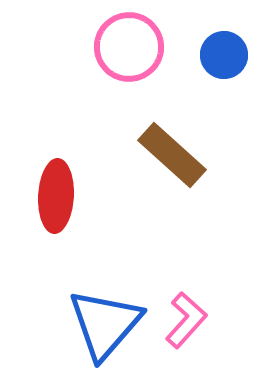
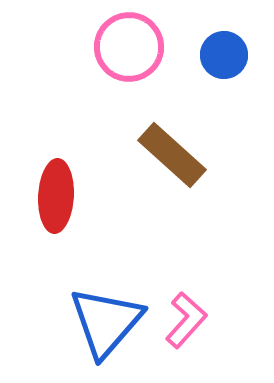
blue triangle: moved 1 px right, 2 px up
